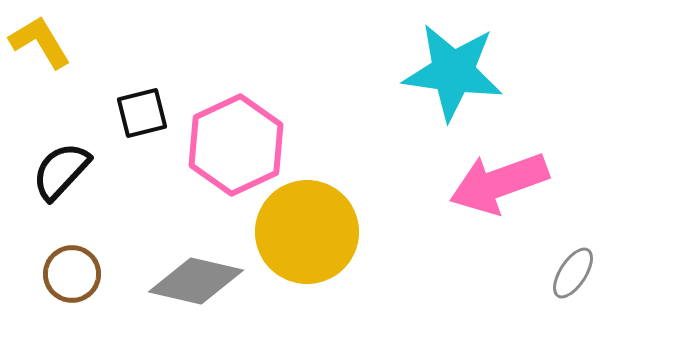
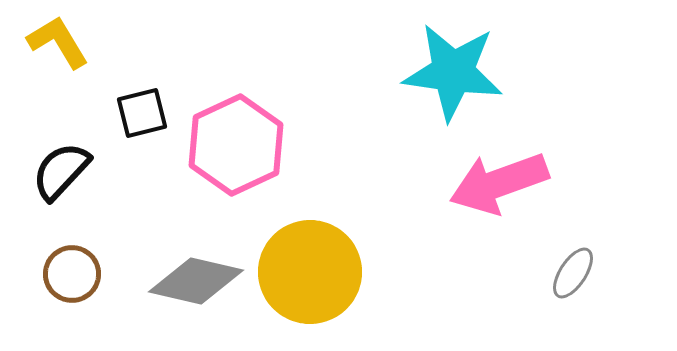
yellow L-shape: moved 18 px right
yellow circle: moved 3 px right, 40 px down
